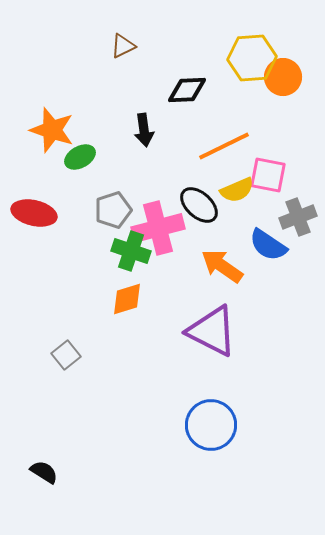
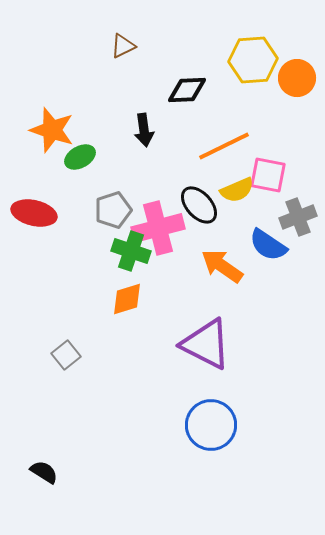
yellow hexagon: moved 1 px right, 2 px down
orange circle: moved 14 px right, 1 px down
black ellipse: rotated 6 degrees clockwise
purple triangle: moved 6 px left, 13 px down
